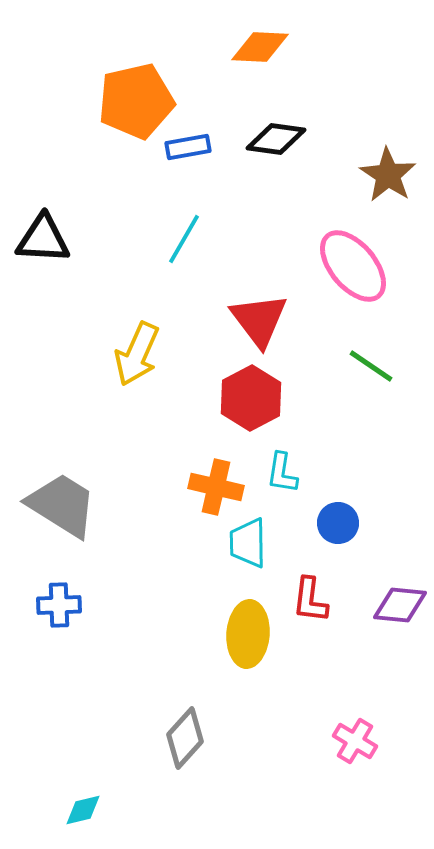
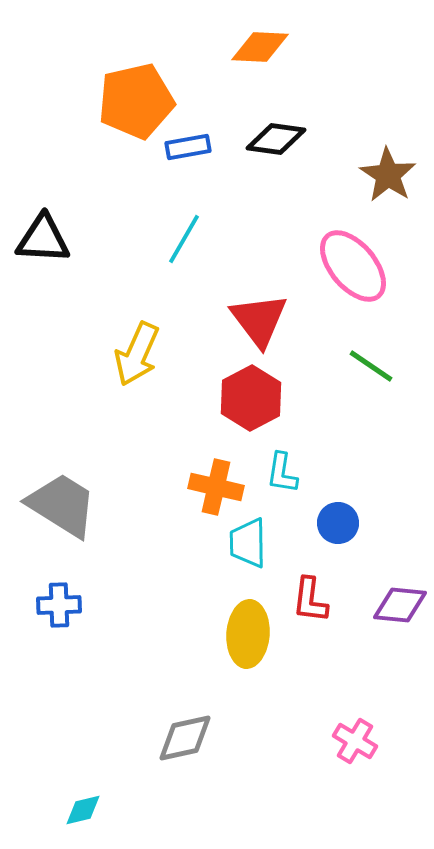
gray diamond: rotated 36 degrees clockwise
